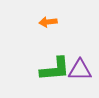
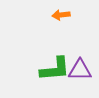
orange arrow: moved 13 px right, 7 px up
